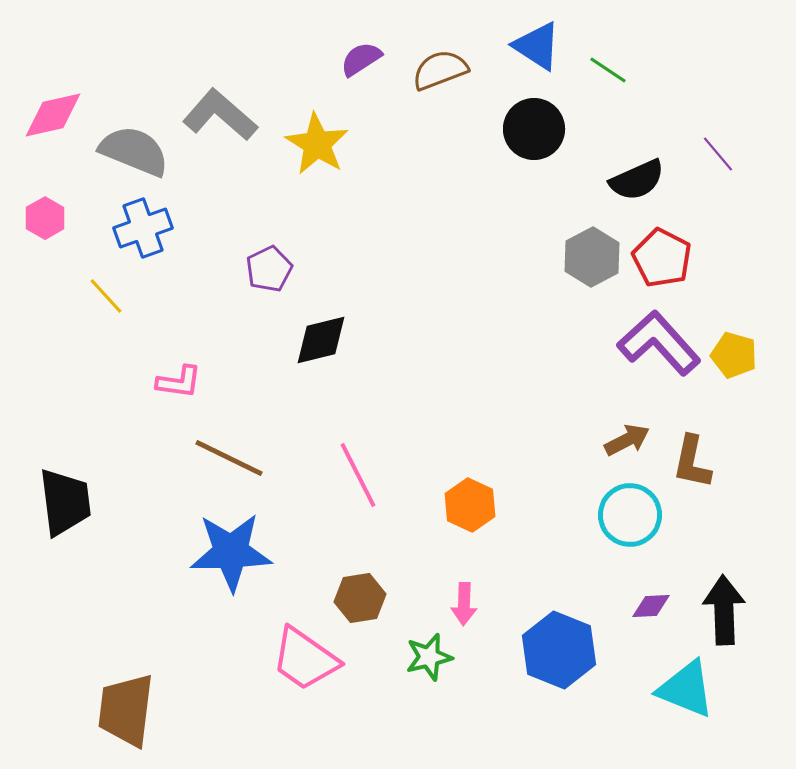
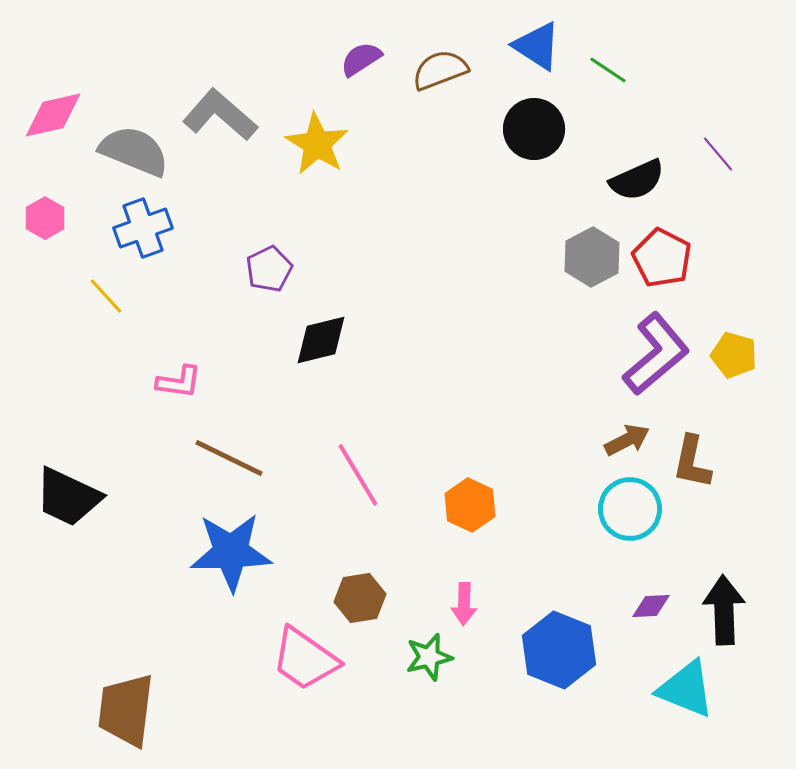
purple L-shape: moved 3 px left, 11 px down; rotated 92 degrees clockwise
pink line: rotated 4 degrees counterclockwise
black trapezoid: moved 3 px right, 5 px up; rotated 122 degrees clockwise
cyan circle: moved 6 px up
